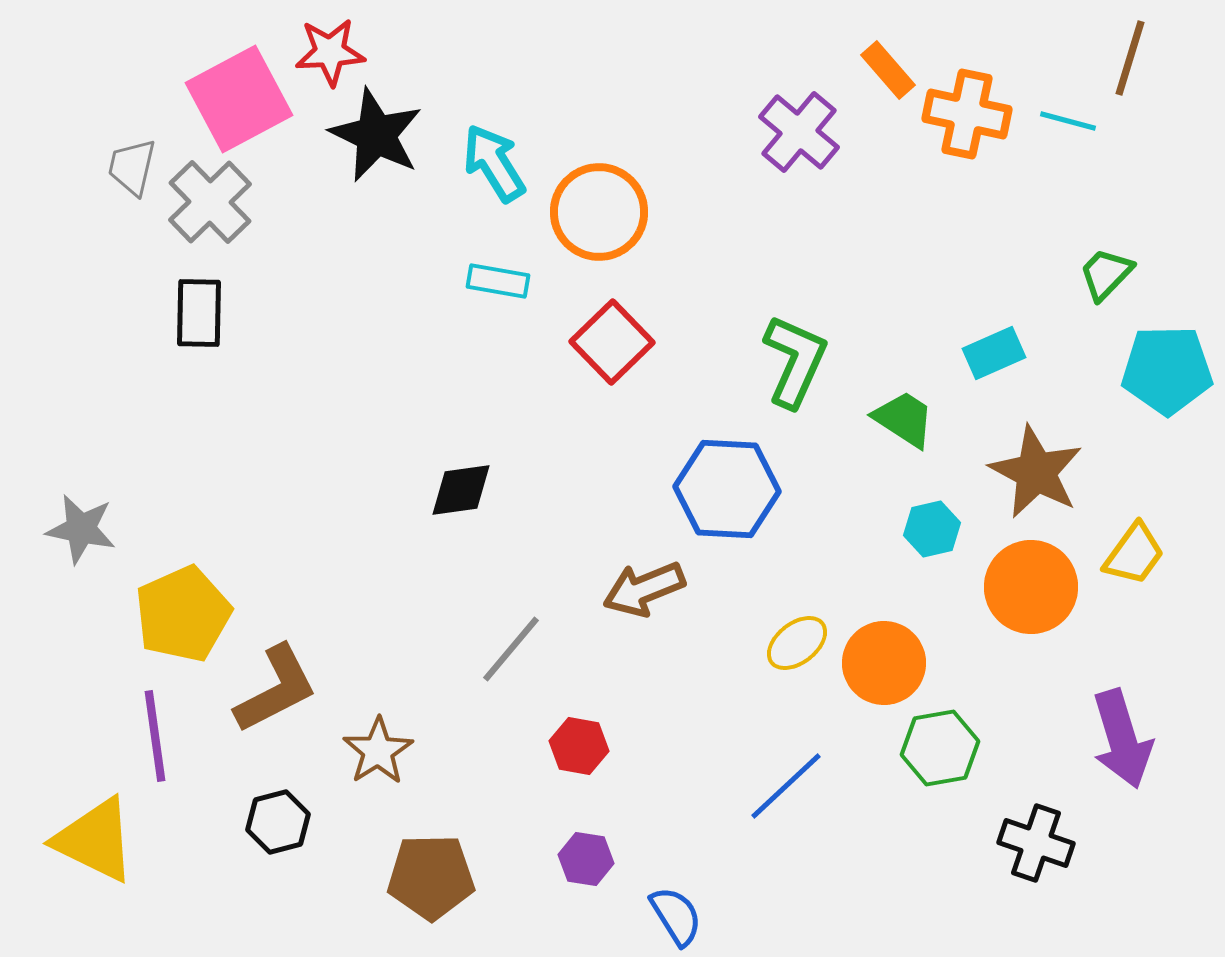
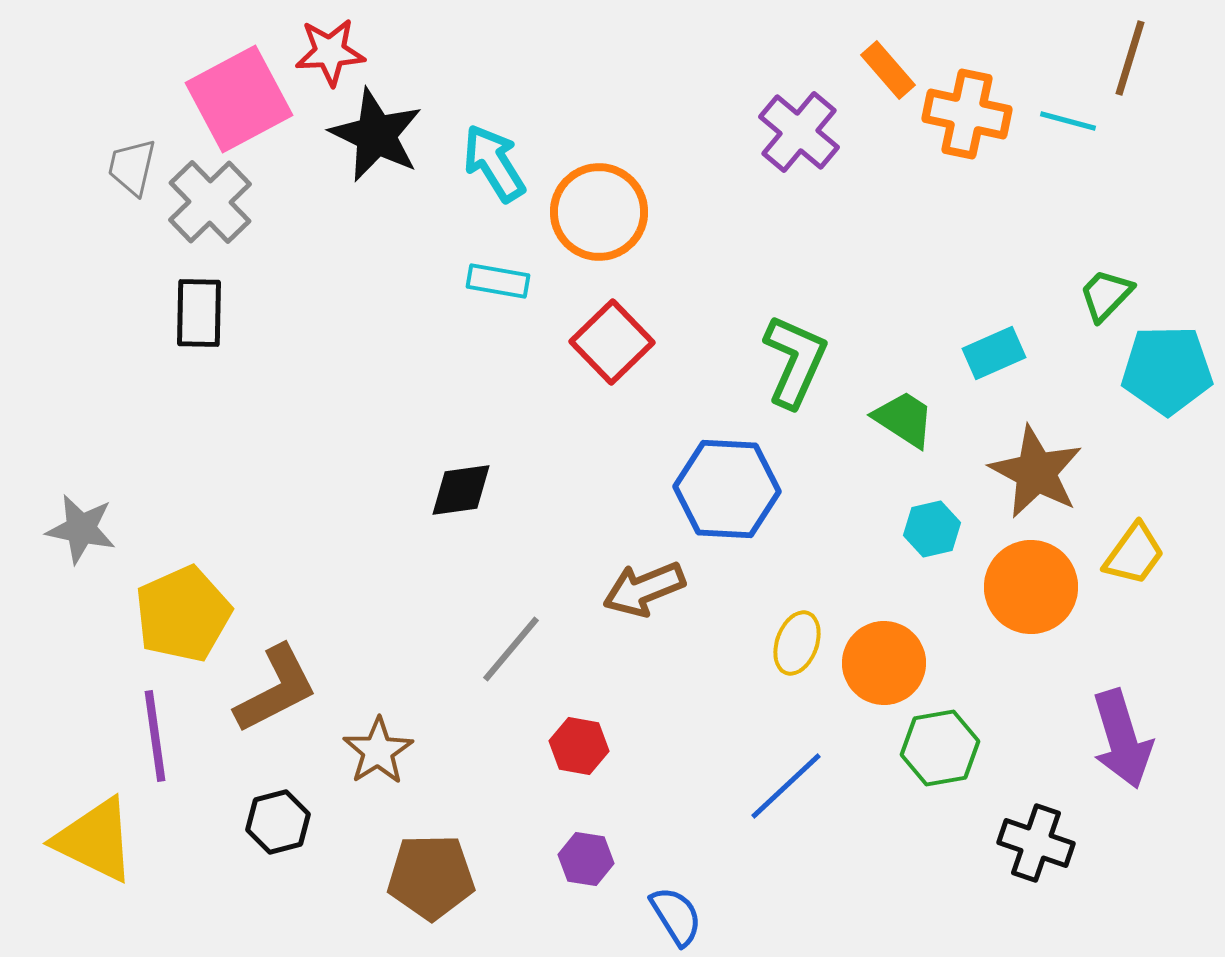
green trapezoid at (1106, 274): moved 21 px down
yellow ellipse at (797, 643): rotated 32 degrees counterclockwise
